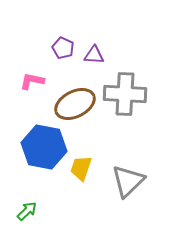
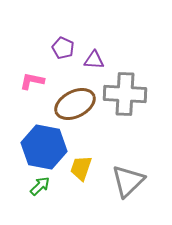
purple triangle: moved 5 px down
green arrow: moved 13 px right, 25 px up
